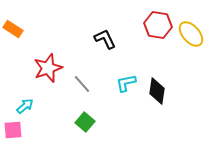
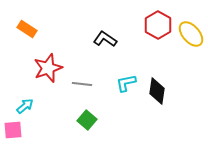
red hexagon: rotated 20 degrees clockwise
orange rectangle: moved 14 px right
black L-shape: rotated 30 degrees counterclockwise
gray line: rotated 42 degrees counterclockwise
green square: moved 2 px right, 2 px up
